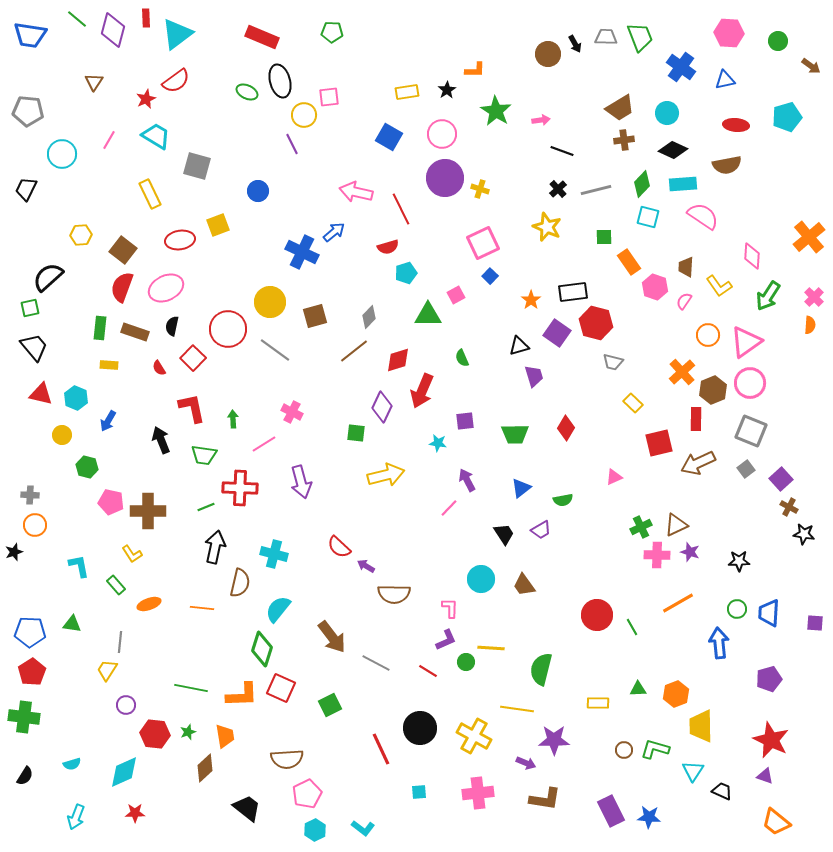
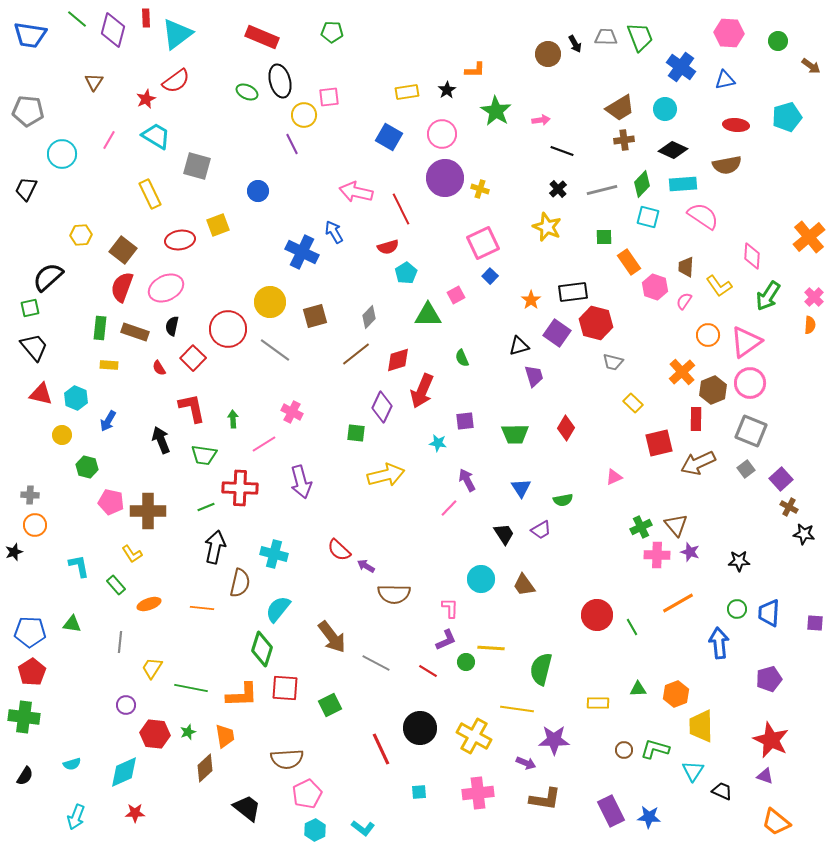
cyan circle at (667, 113): moved 2 px left, 4 px up
gray line at (596, 190): moved 6 px right
blue arrow at (334, 232): rotated 80 degrees counterclockwise
cyan pentagon at (406, 273): rotated 15 degrees counterclockwise
brown line at (354, 351): moved 2 px right, 3 px down
blue triangle at (521, 488): rotated 25 degrees counterclockwise
brown triangle at (676, 525): rotated 45 degrees counterclockwise
red semicircle at (339, 547): moved 3 px down
yellow trapezoid at (107, 670): moved 45 px right, 2 px up
red square at (281, 688): moved 4 px right; rotated 20 degrees counterclockwise
